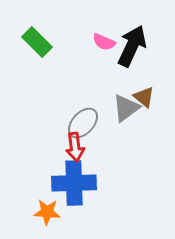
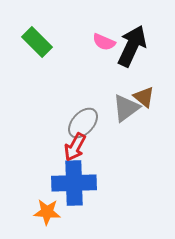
red arrow: rotated 36 degrees clockwise
